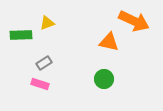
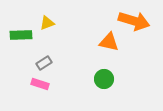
orange arrow: rotated 8 degrees counterclockwise
